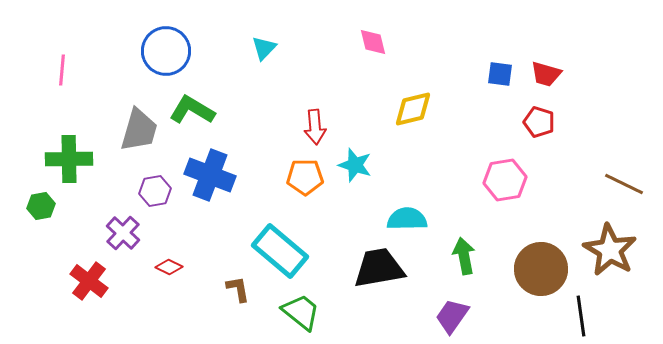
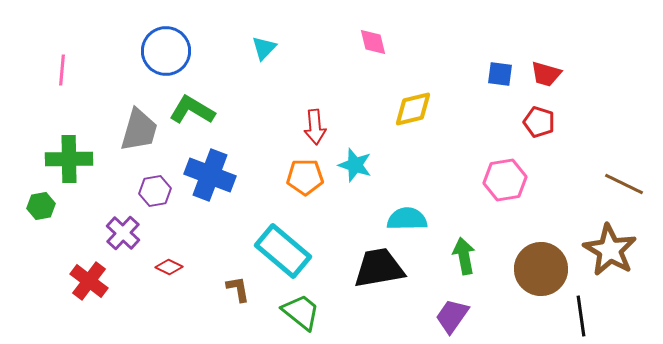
cyan rectangle: moved 3 px right
